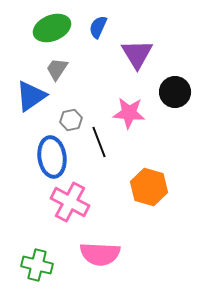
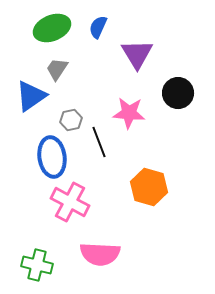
black circle: moved 3 px right, 1 px down
